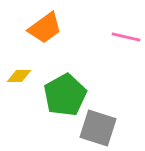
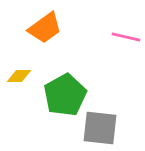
gray square: moved 2 px right; rotated 12 degrees counterclockwise
